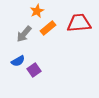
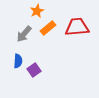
red trapezoid: moved 2 px left, 4 px down
blue semicircle: rotated 56 degrees counterclockwise
